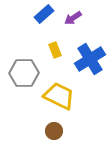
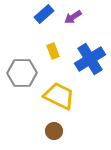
purple arrow: moved 1 px up
yellow rectangle: moved 2 px left, 1 px down
gray hexagon: moved 2 px left
